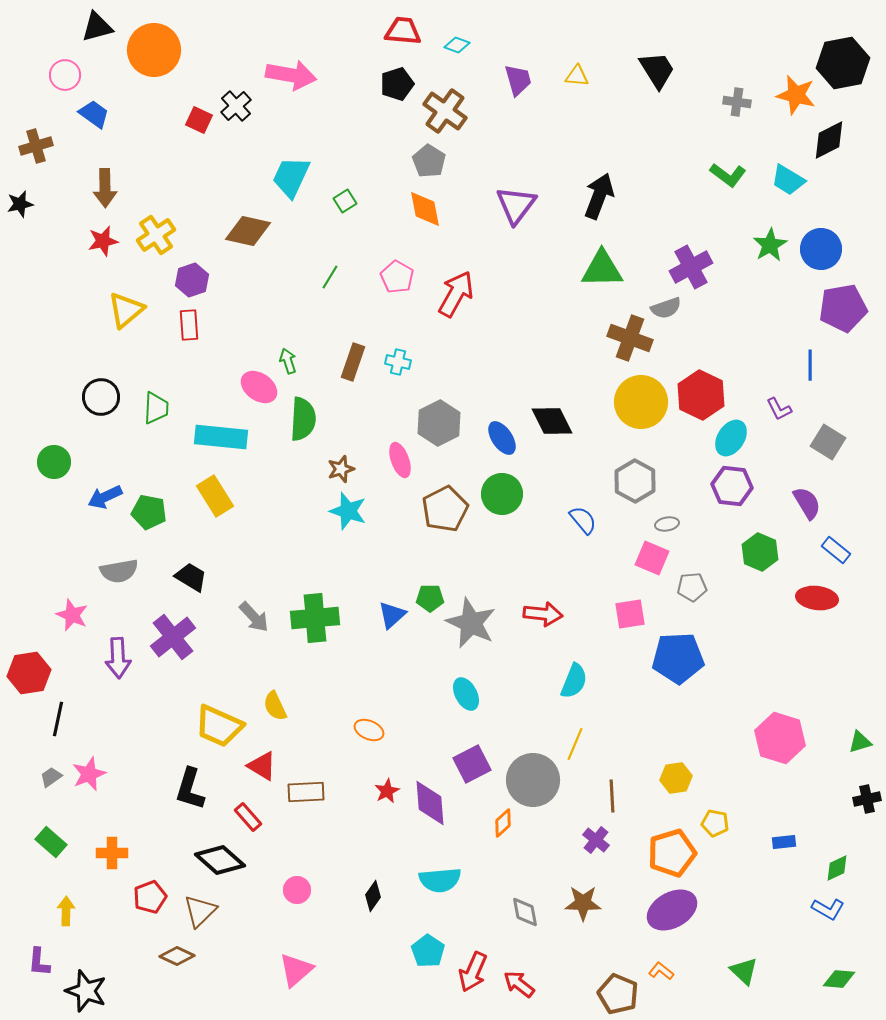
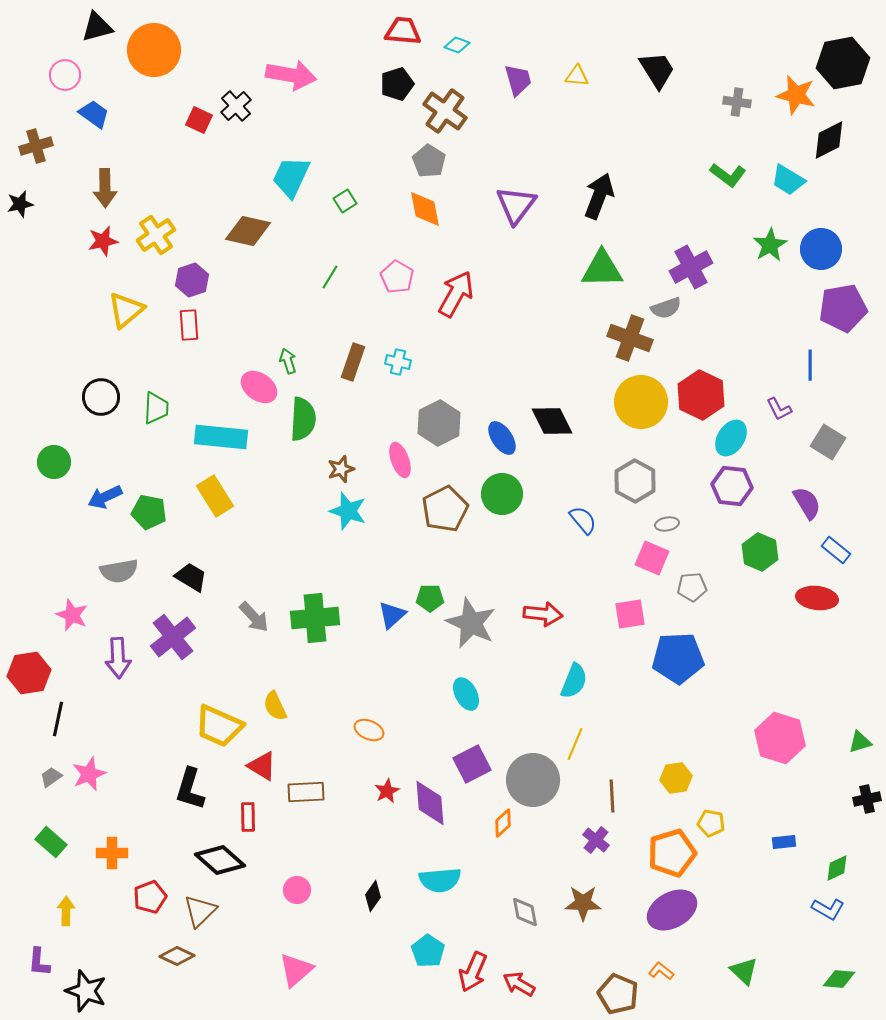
red rectangle at (248, 817): rotated 40 degrees clockwise
yellow pentagon at (715, 823): moved 4 px left
red arrow at (519, 984): rotated 8 degrees counterclockwise
